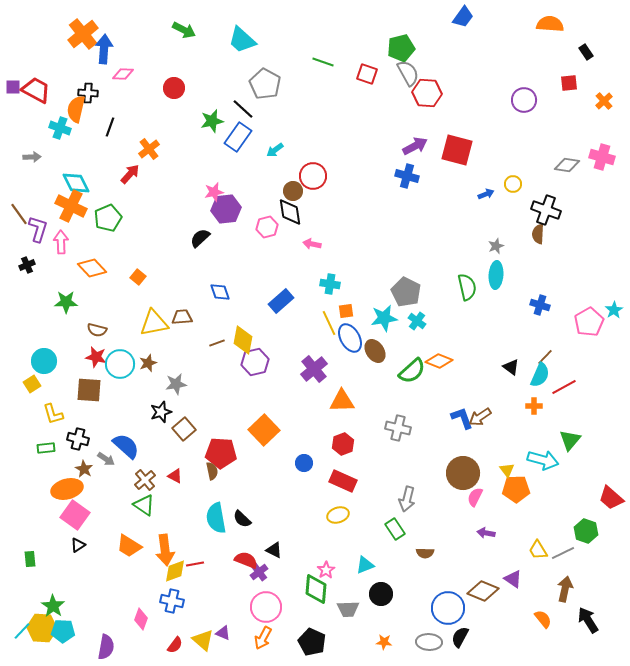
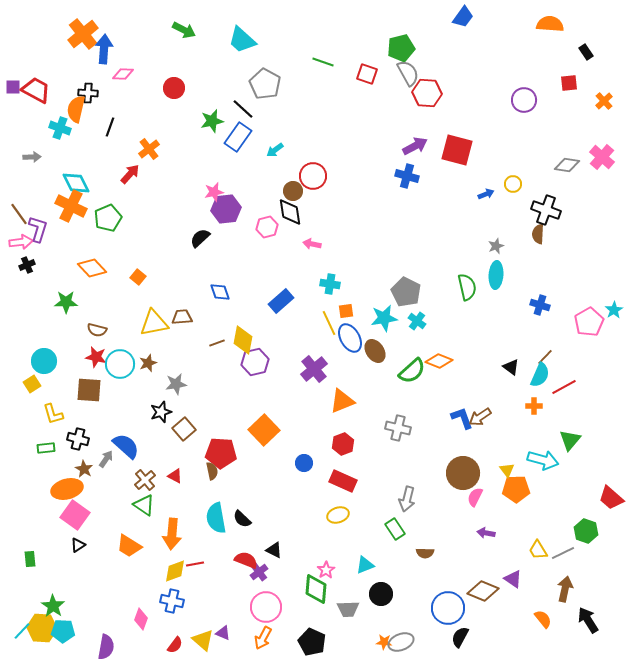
pink cross at (602, 157): rotated 25 degrees clockwise
pink arrow at (61, 242): moved 40 px left; rotated 85 degrees clockwise
orange triangle at (342, 401): rotated 20 degrees counterclockwise
gray arrow at (106, 459): rotated 90 degrees counterclockwise
orange arrow at (165, 550): moved 7 px right, 16 px up; rotated 12 degrees clockwise
gray ellipse at (429, 642): moved 28 px left; rotated 25 degrees counterclockwise
